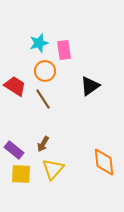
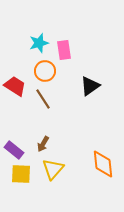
orange diamond: moved 1 px left, 2 px down
